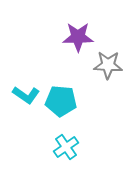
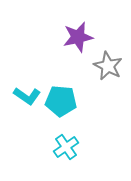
purple star: rotated 12 degrees counterclockwise
gray star: moved 1 px down; rotated 24 degrees clockwise
cyan L-shape: moved 1 px right, 1 px down
